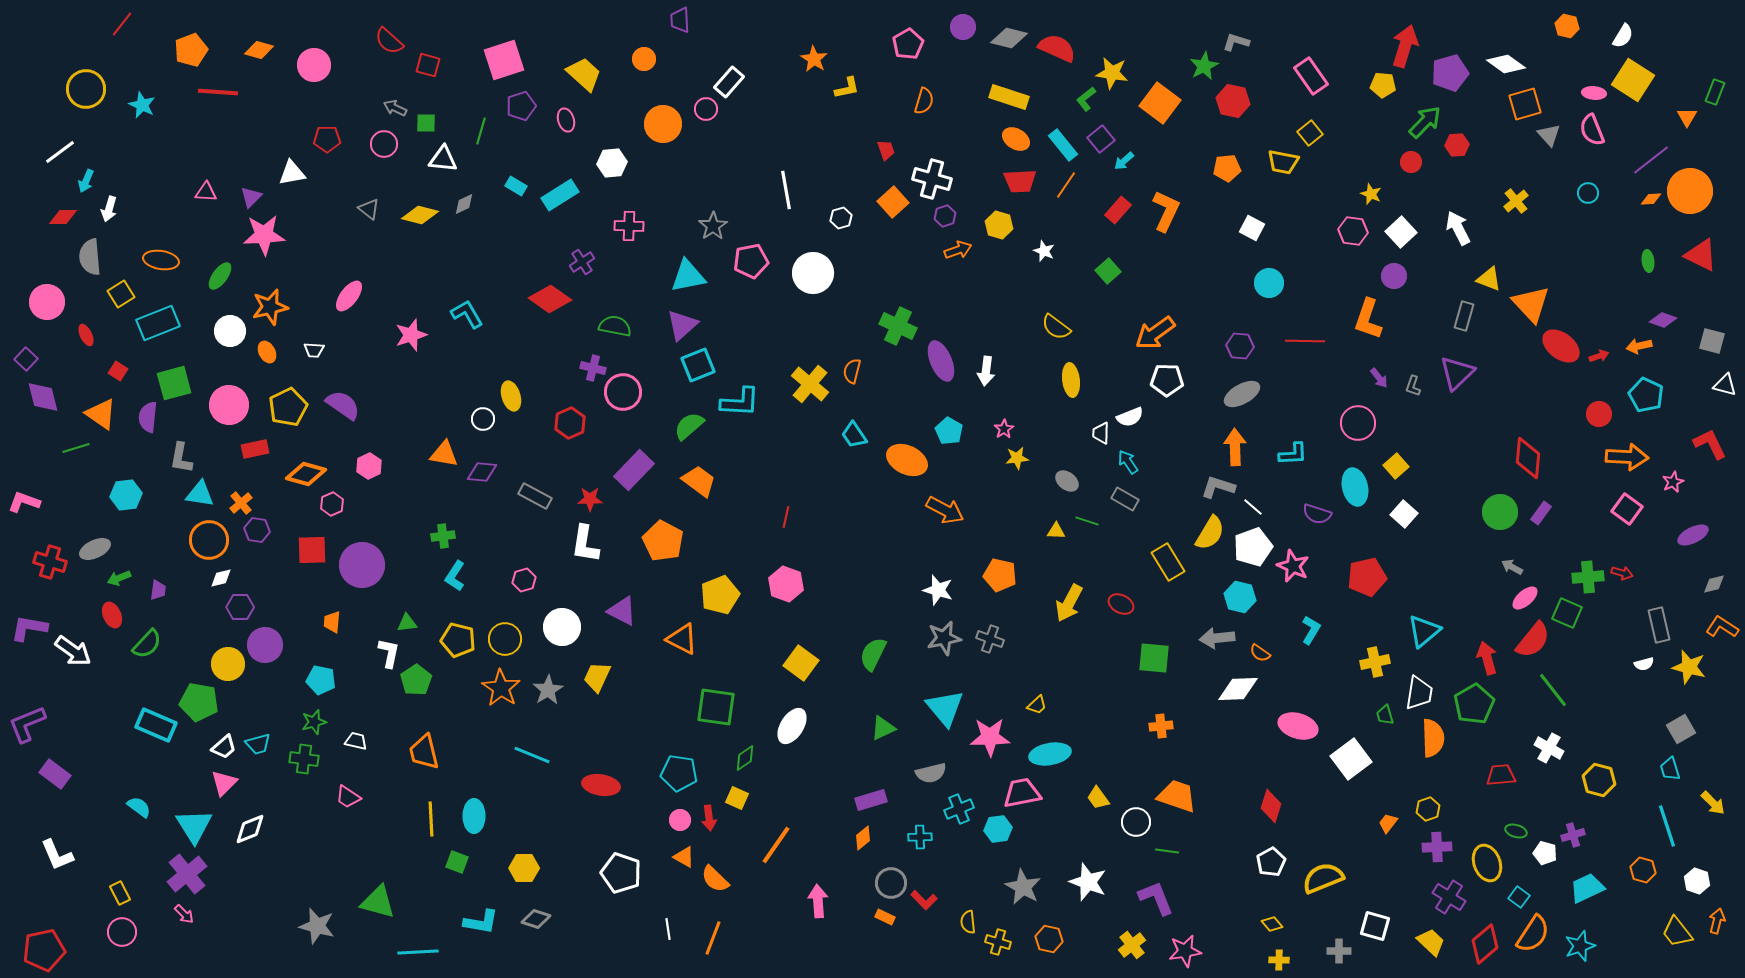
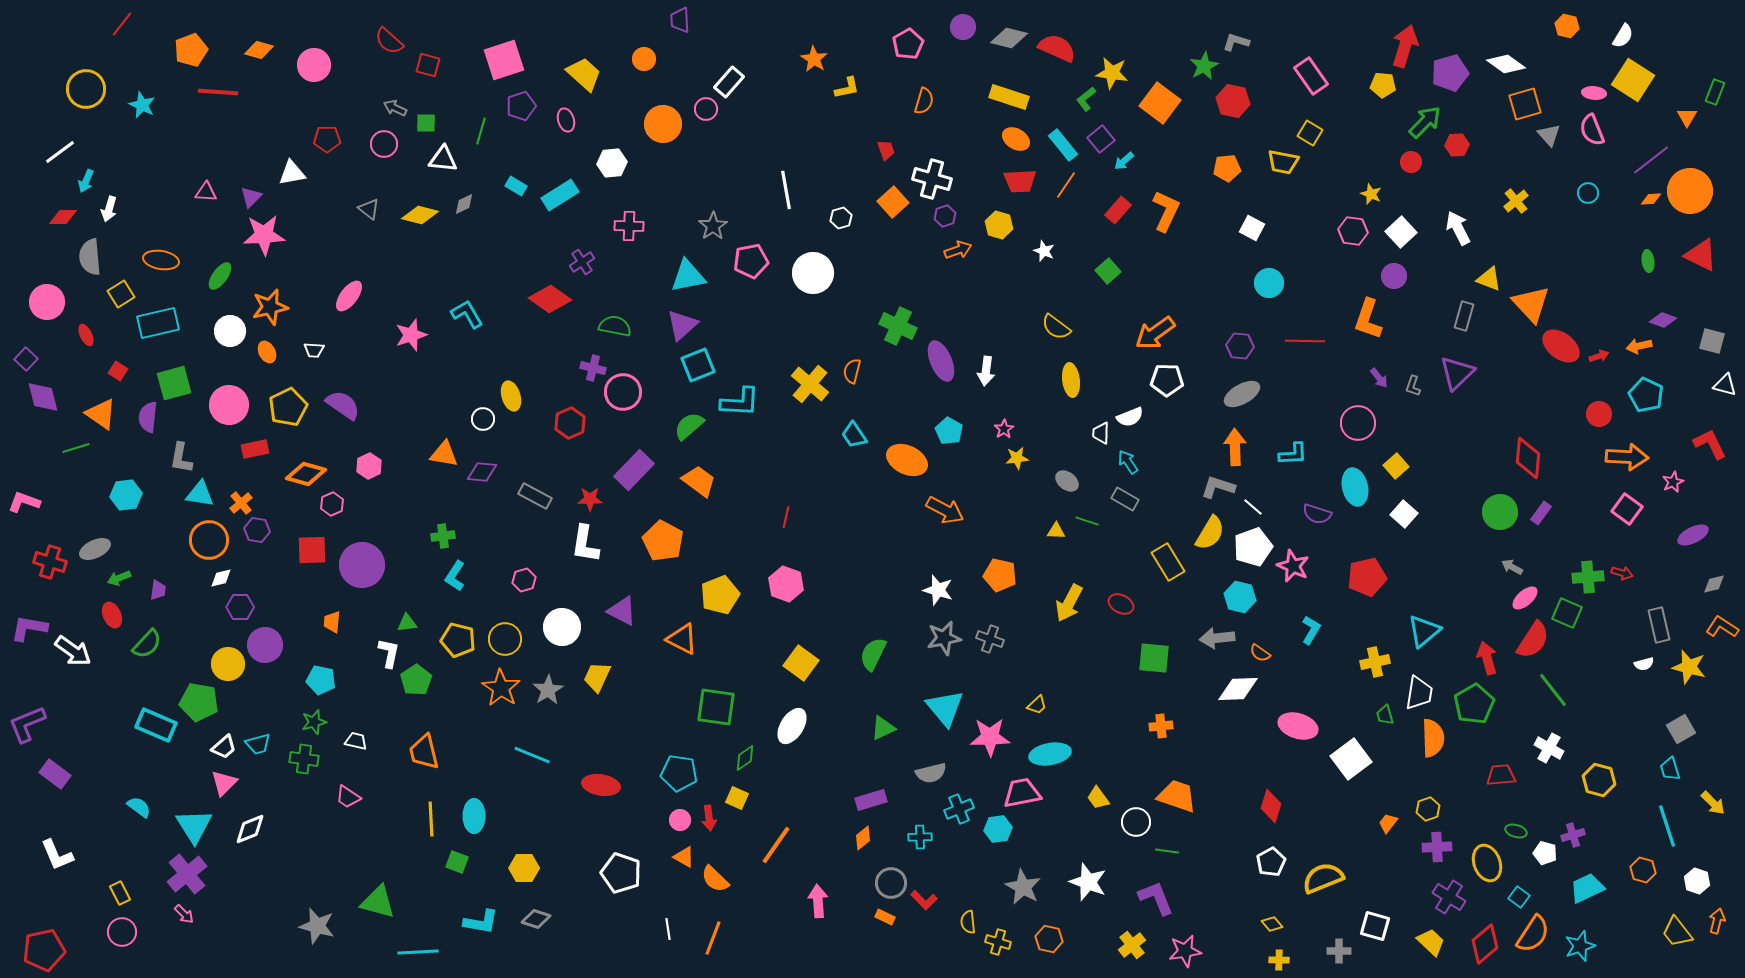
yellow square at (1310, 133): rotated 20 degrees counterclockwise
cyan rectangle at (158, 323): rotated 9 degrees clockwise
red semicircle at (1533, 640): rotated 6 degrees counterclockwise
